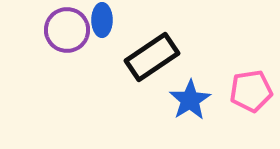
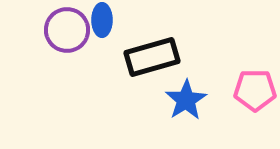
black rectangle: rotated 18 degrees clockwise
pink pentagon: moved 4 px right, 1 px up; rotated 9 degrees clockwise
blue star: moved 4 px left
